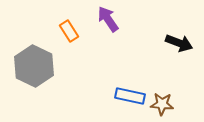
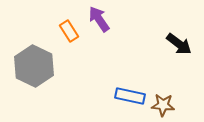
purple arrow: moved 9 px left
black arrow: moved 1 px down; rotated 16 degrees clockwise
brown star: moved 1 px right, 1 px down
